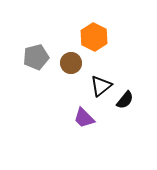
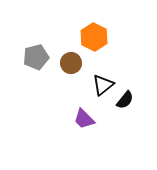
black triangle: moved 2 px right, 1 px up
purple trapezoid: moved 1 px down
